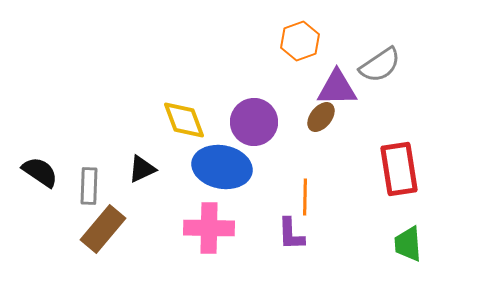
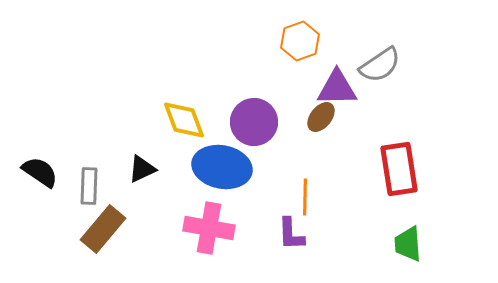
pink cross: rotated 9 degrees clockwise
